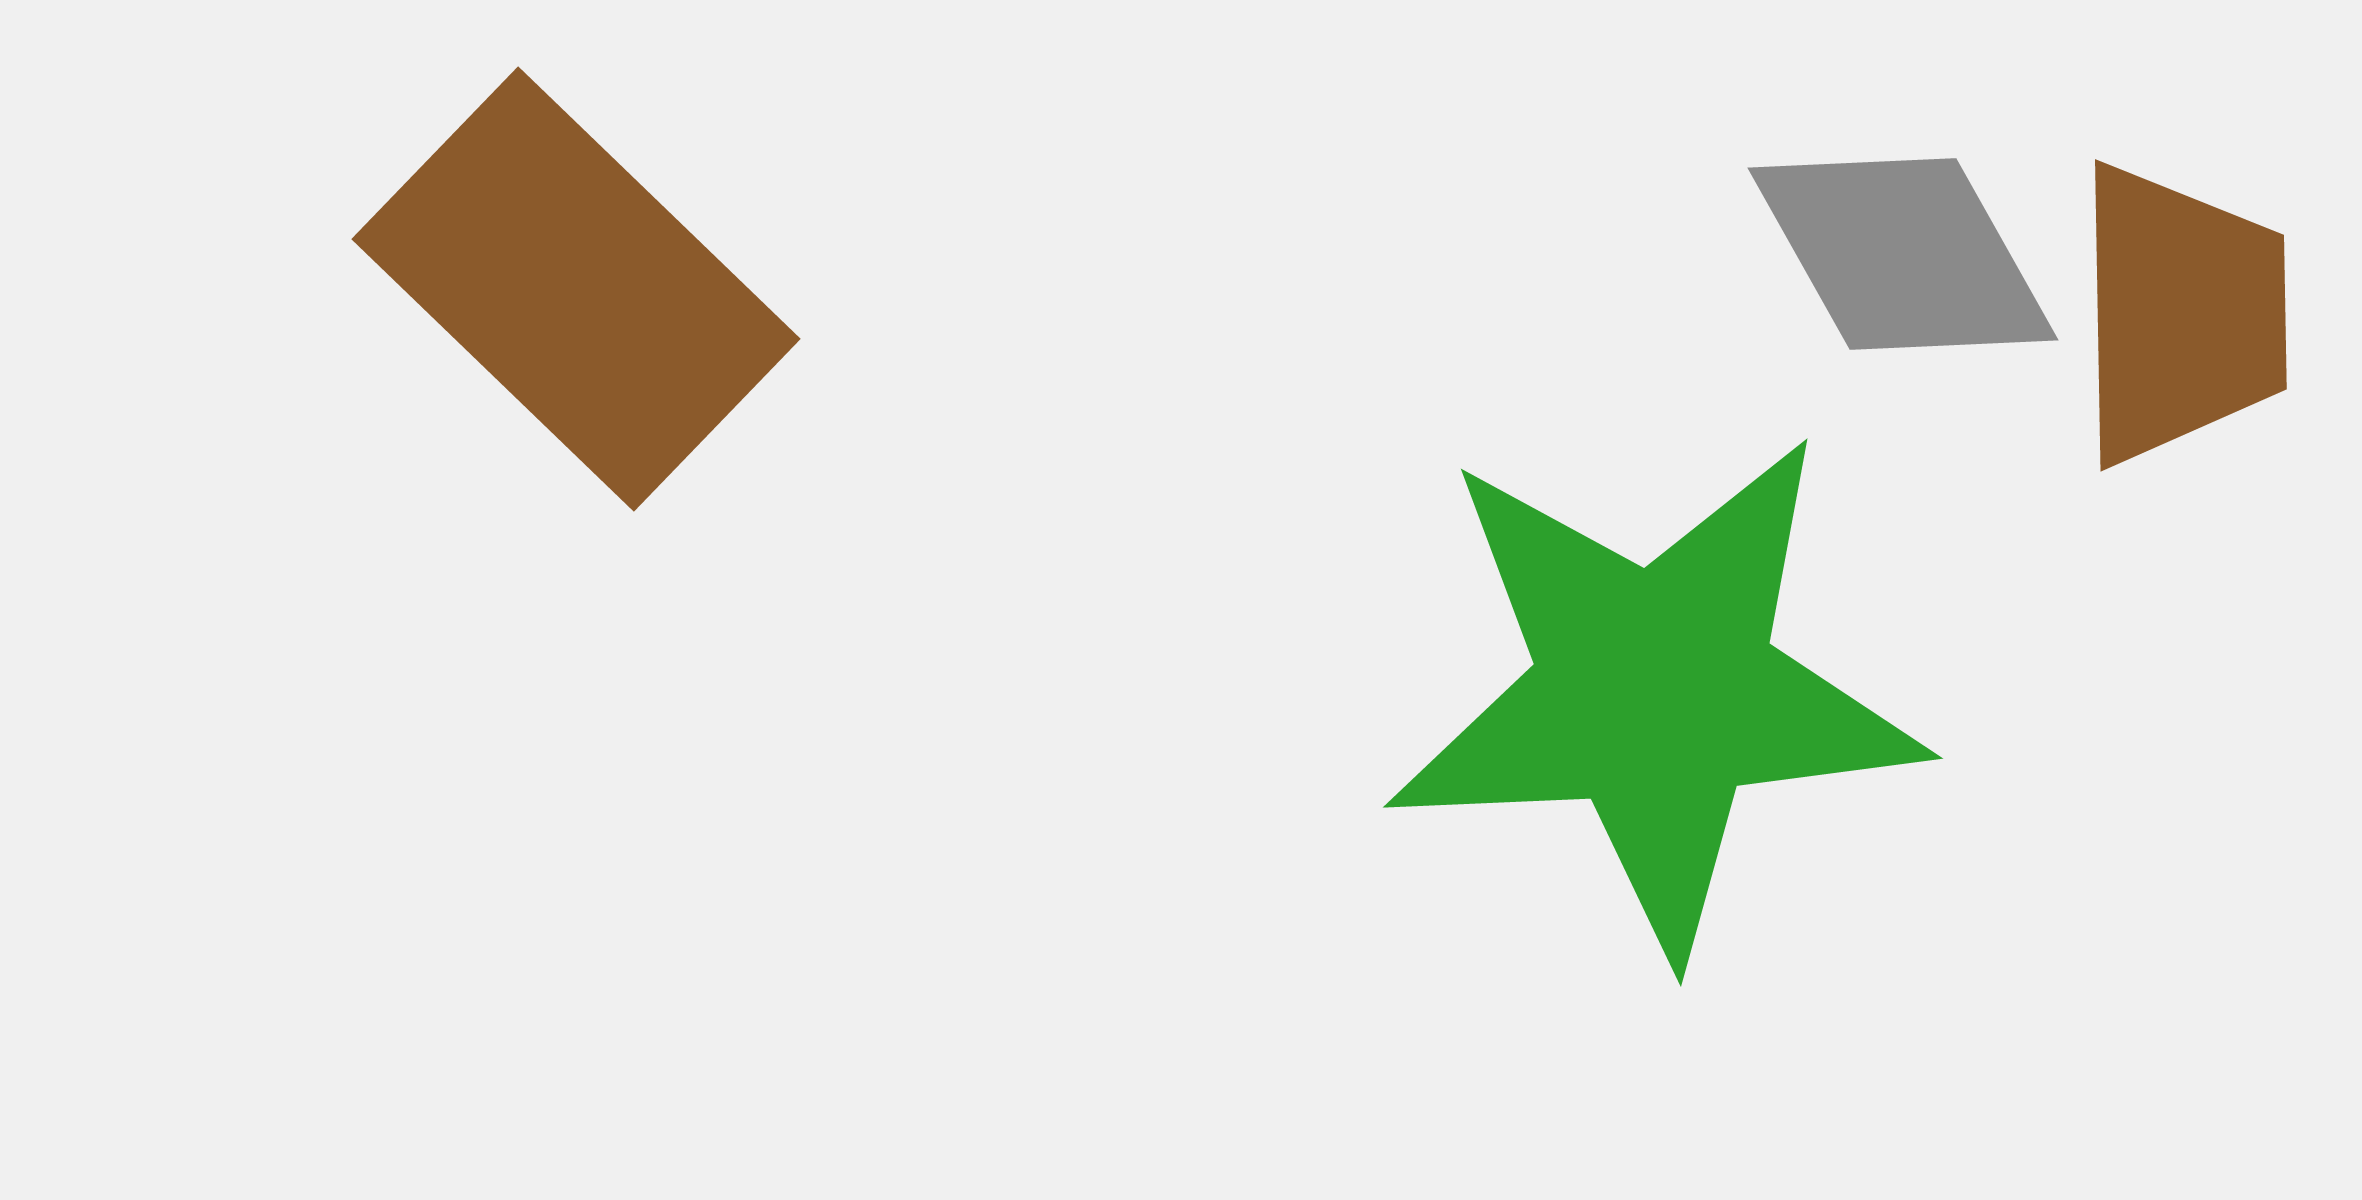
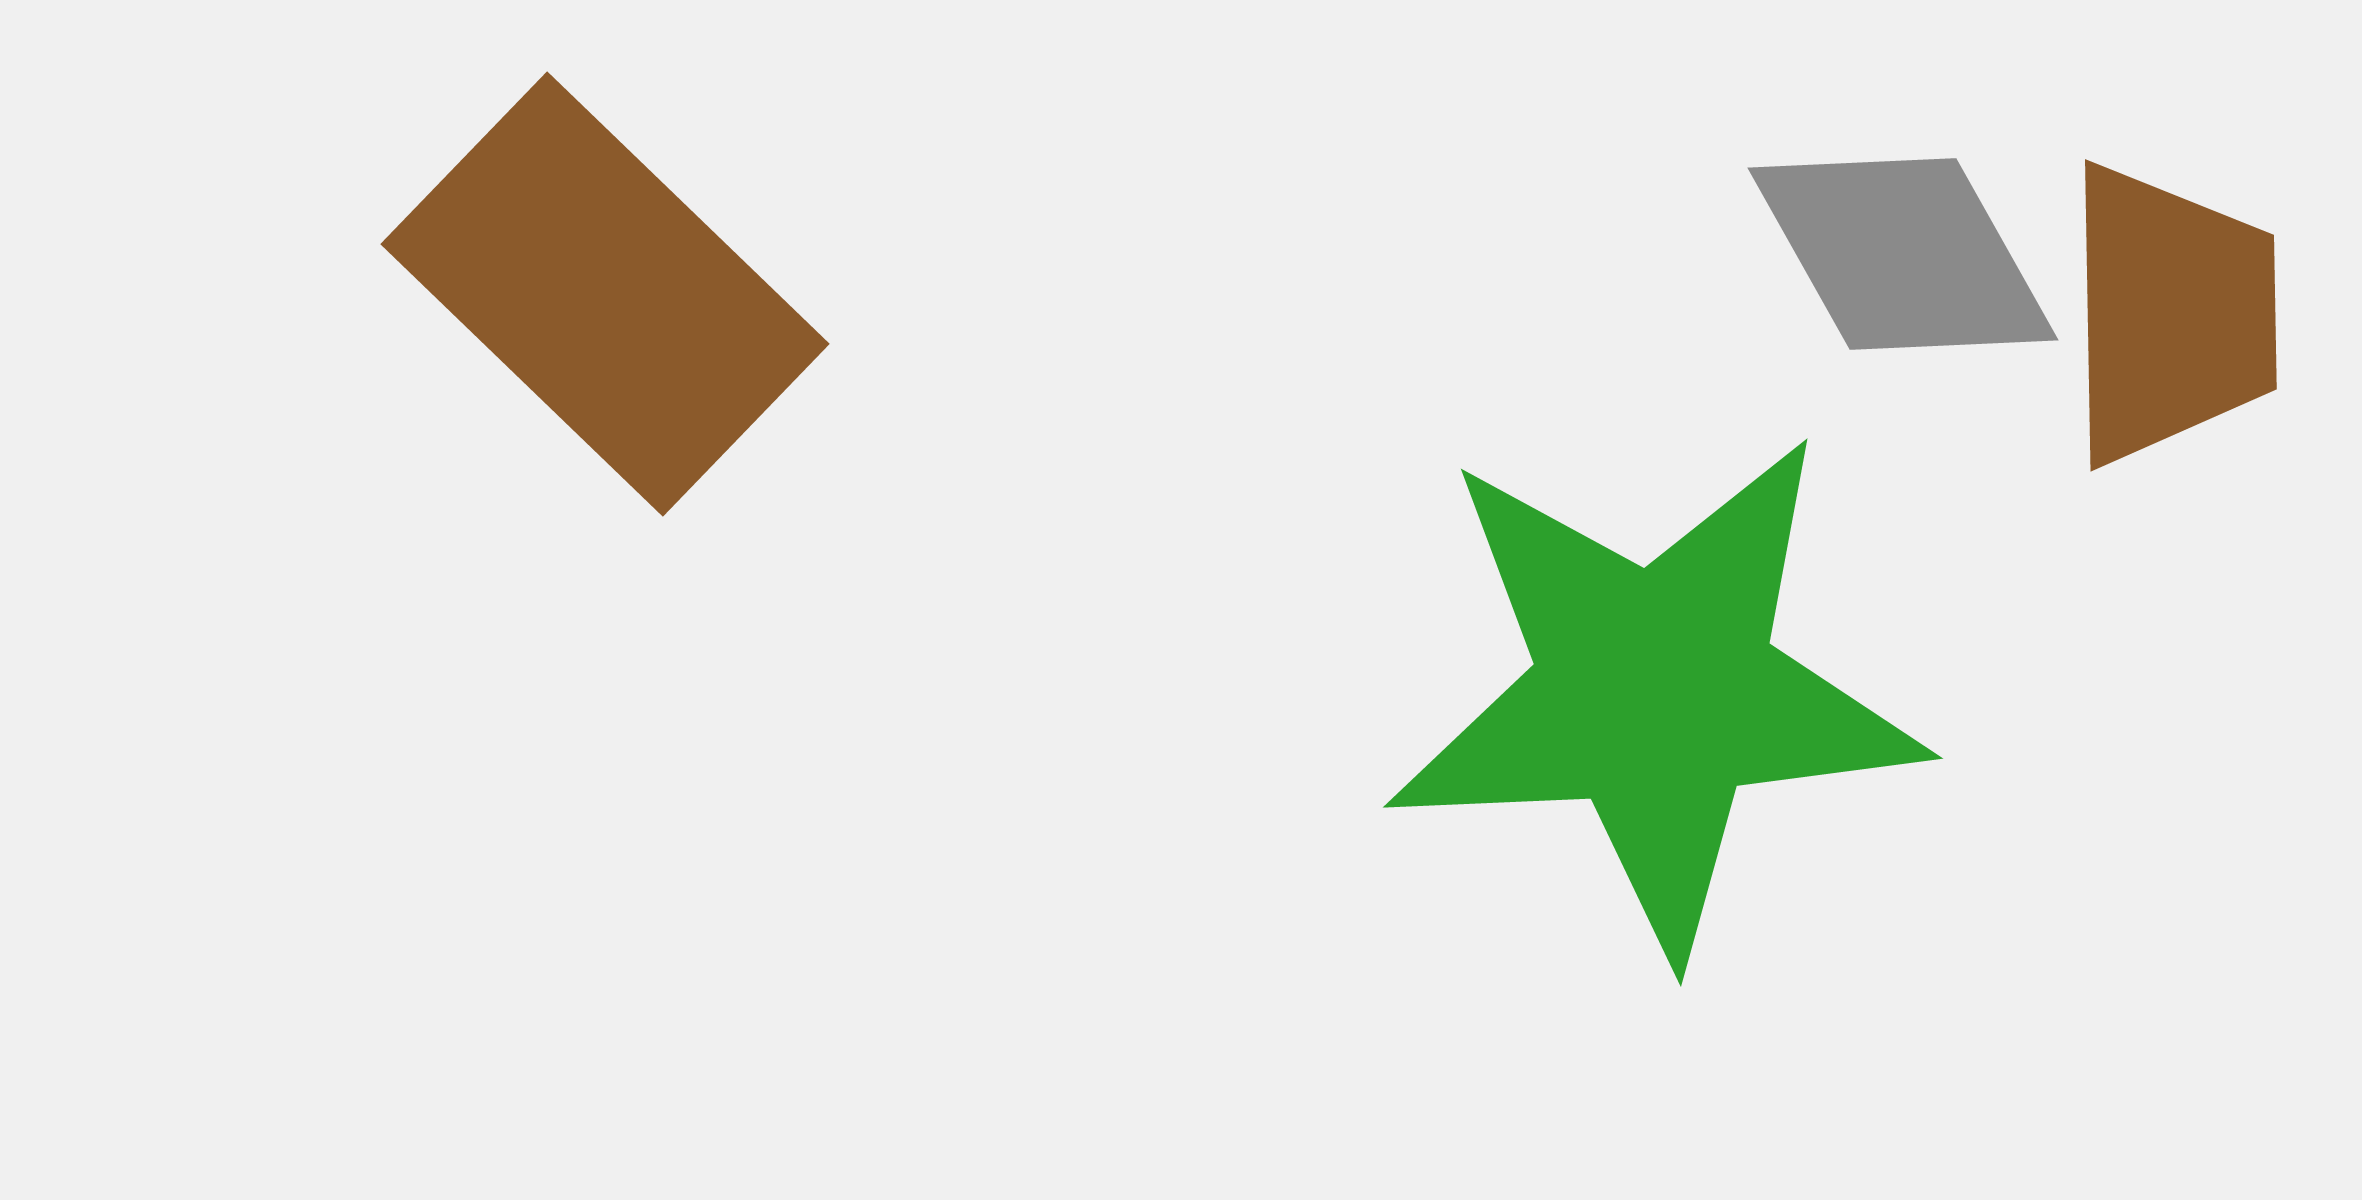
brown rectangle: moved 29 px right, 5 px down
brown trapezoid: moved 10 px left
